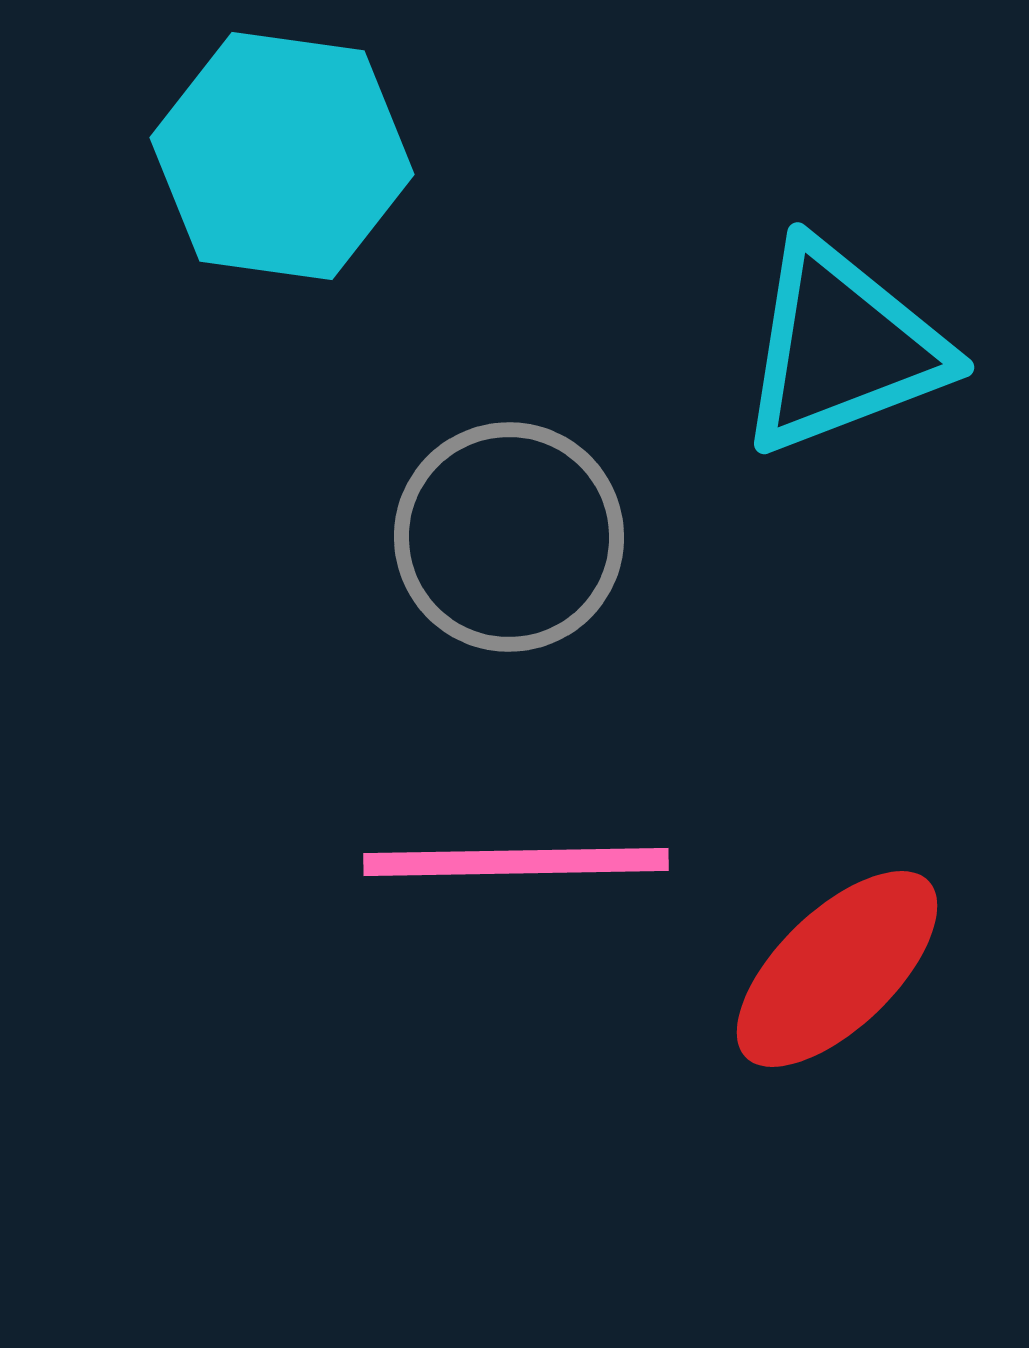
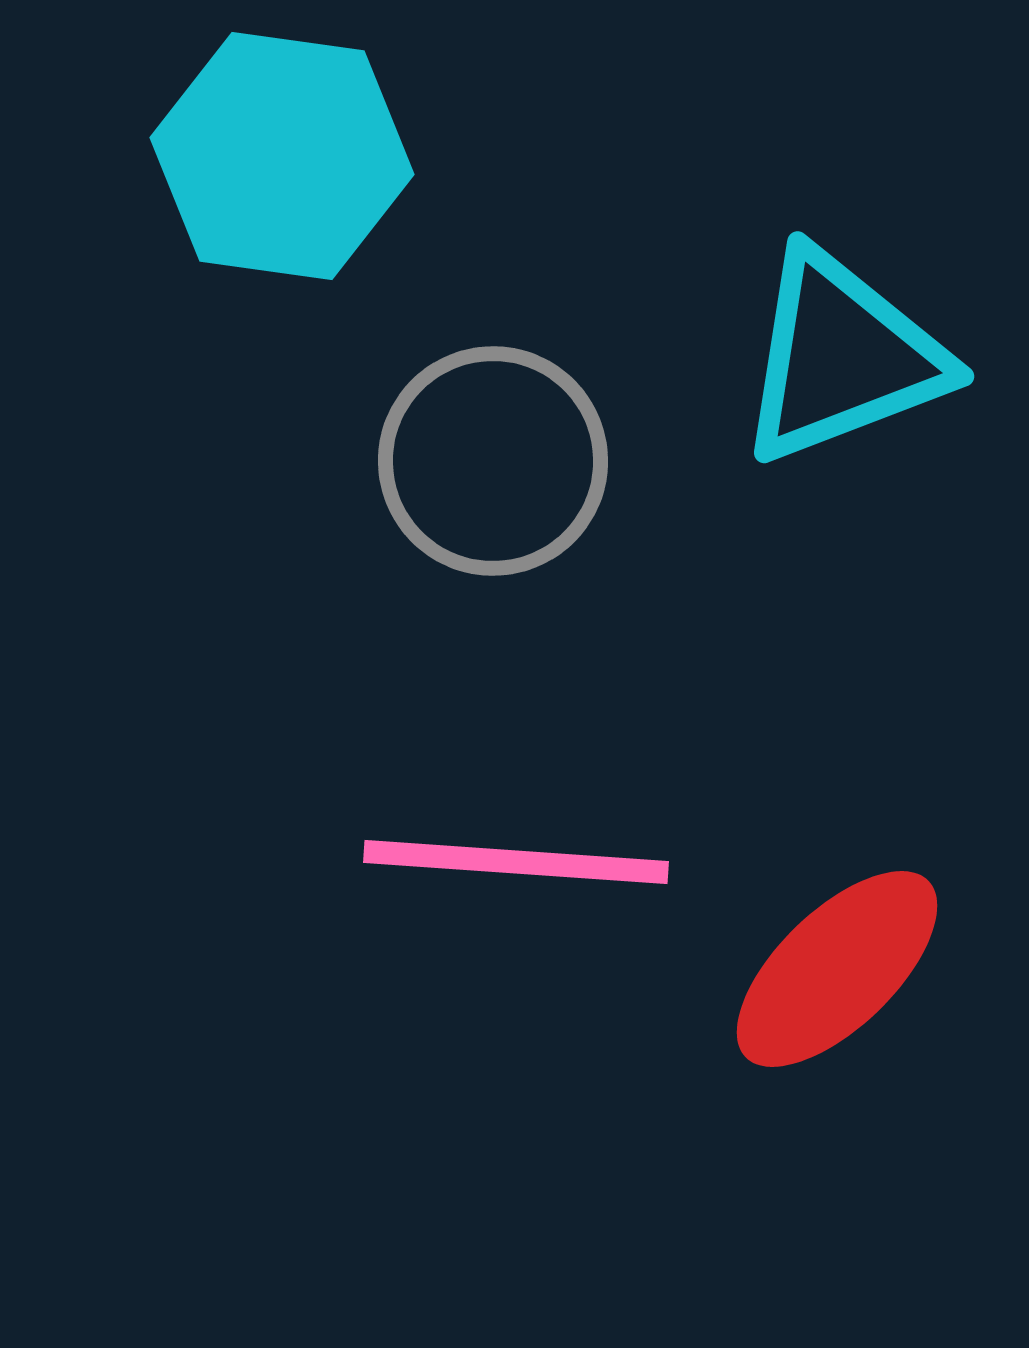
cyan triangle: moved 9 px down
gray circle: moved 16 px left, 76 px up
pink line: rotated 5 degrees clockwise
